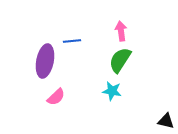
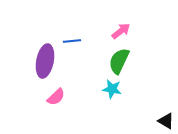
pink arrow: rotated 60 degrees clockwise
green semicircle: moved 1 px left, 1 px down; rotated 8 degrees counterclockwise
cyan star: moved 2 px up
black triangle: rotated 18 degrees clockwise
